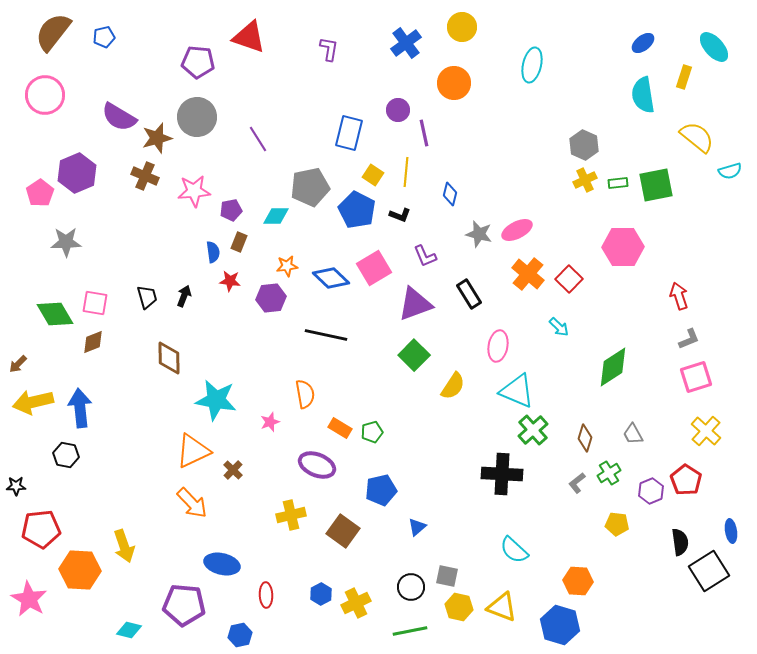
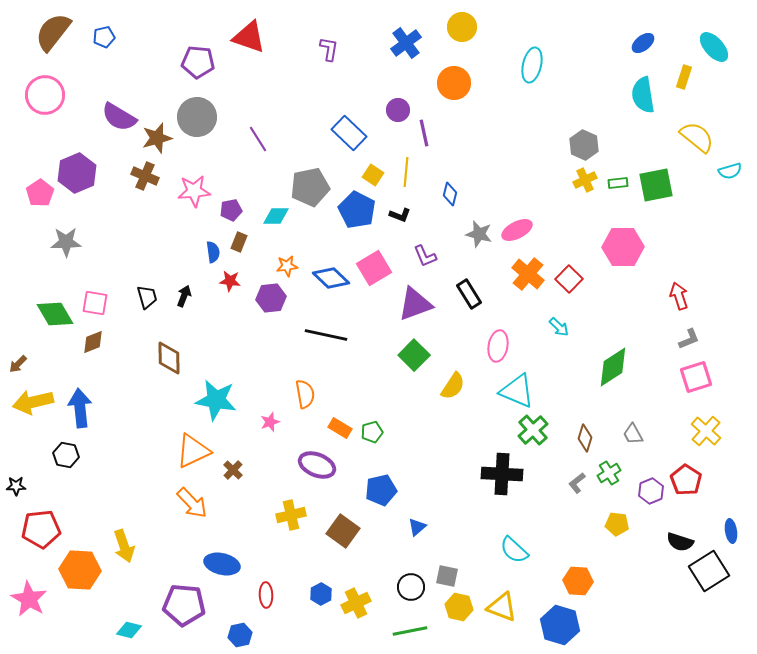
blue rectangle at (349, 133): rotated 60 degrees counterclockwise
black semicircle at (680, 542): rotated 116 degrees clockwise
